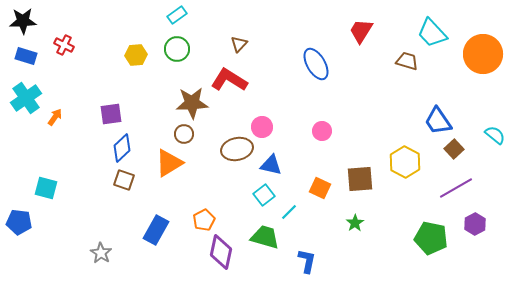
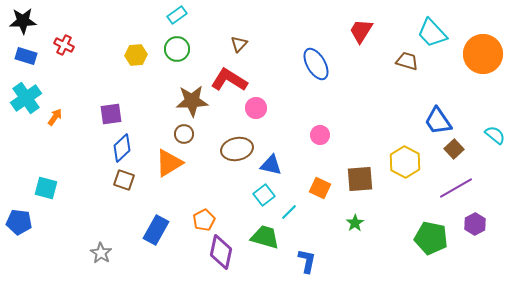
brown star at (192, 103): moved 2 px up
pink circle at (262, 127): moved 6 px left, 19 px up
pink circle at (322, 131): moved 2 px left, 4 px down
